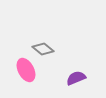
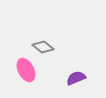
gray diamond: moved 2 px up
